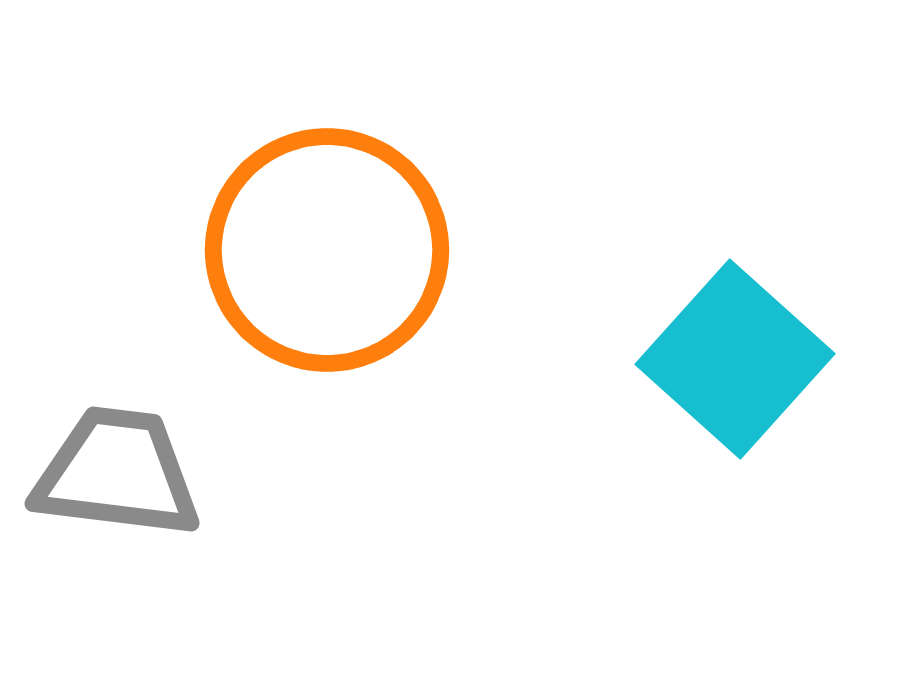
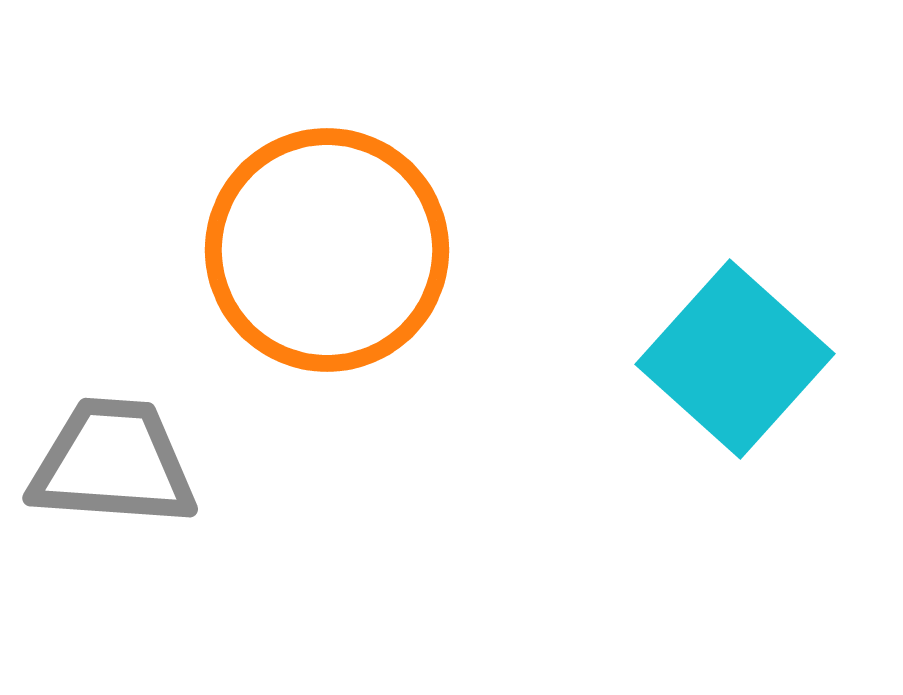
gray trapezoid: moved 4 px left, 10 px up; rotated 3 degrees counterclockwise
